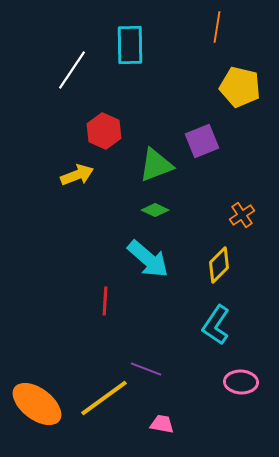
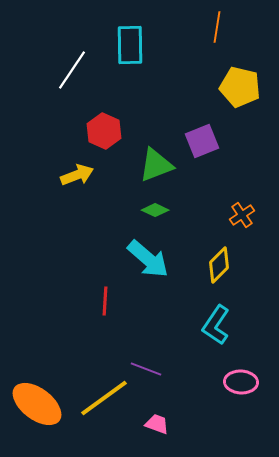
pink trapezoid: moved 5 px left; rotated 10 degrees clockwise
